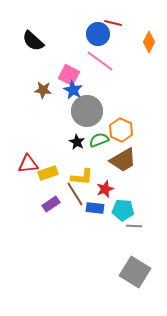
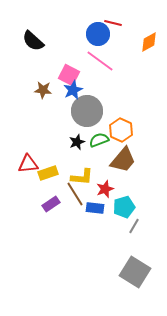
orange diamond: rotated 35 degrees clockwise
blue star: rotated 18 degrees clockwise
black star: rotated 21 degrees clockwise
brown trapezoid: rotated 20 degrees counterclockwise
cyan pentagon: moved 1 px right, 3 px up; rotated 20 degrees counterclockwise
gray line: rotated 63 degrees counterclockwise
